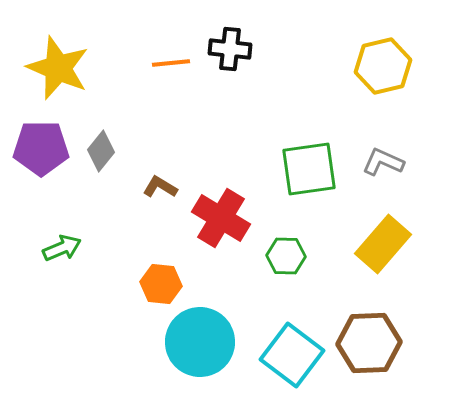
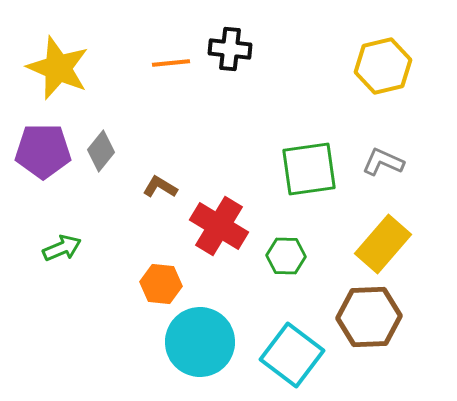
purple pentagon: moved 2 px right, 3 px down
red cross: moved 2 px left, 8 px down
brown hexagon: moved 26 px up
